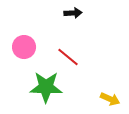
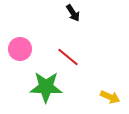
black arrow: rotated 60 degrees clockwise
pink circle: moved 4 px left, 2 px down
yellow arrow: moved 2 px up
